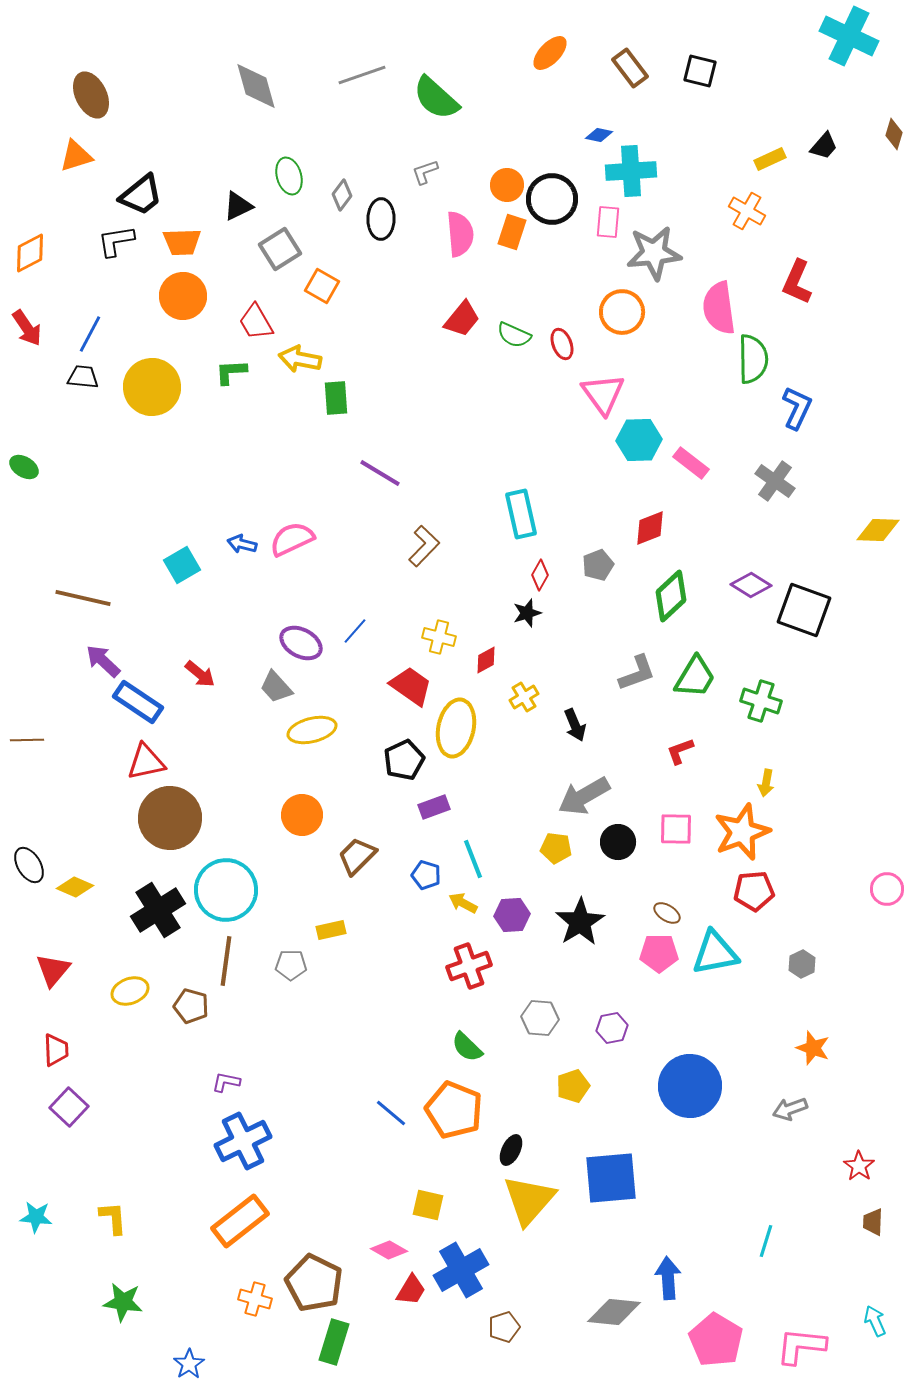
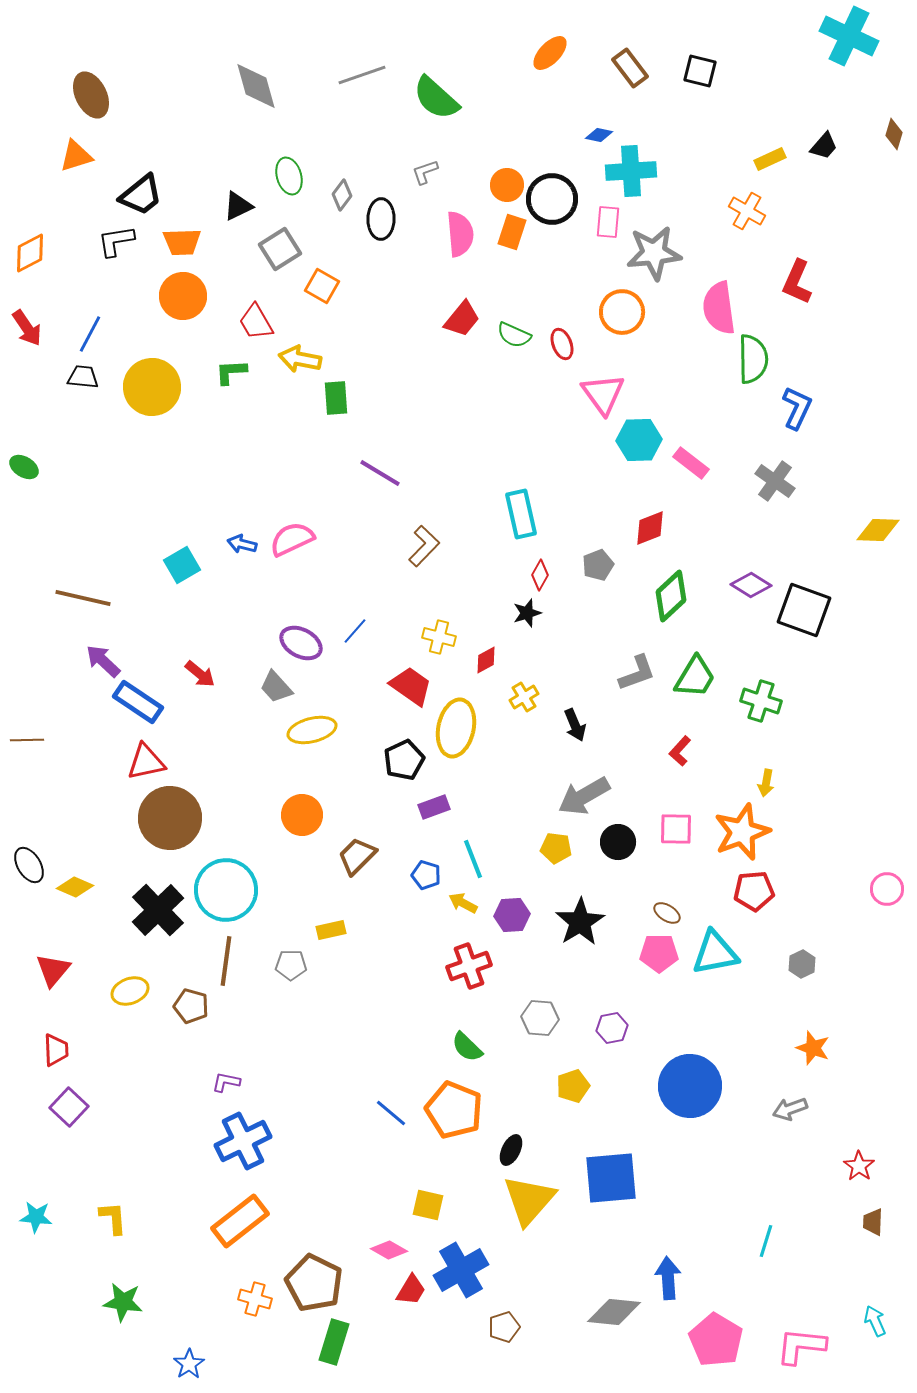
red L-shape at (680, 751): rotated 28 degrees counterclockwise
black cross at (158, 910): rotated 12 degrees counterclockwise
